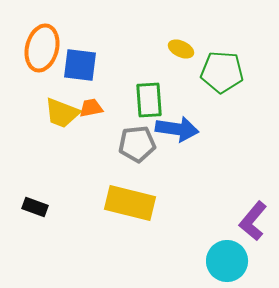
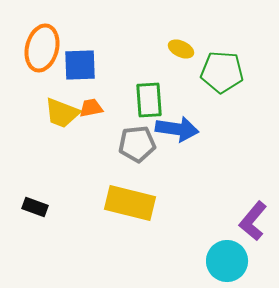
blue square: rotated 9 degrees counterclockwise
